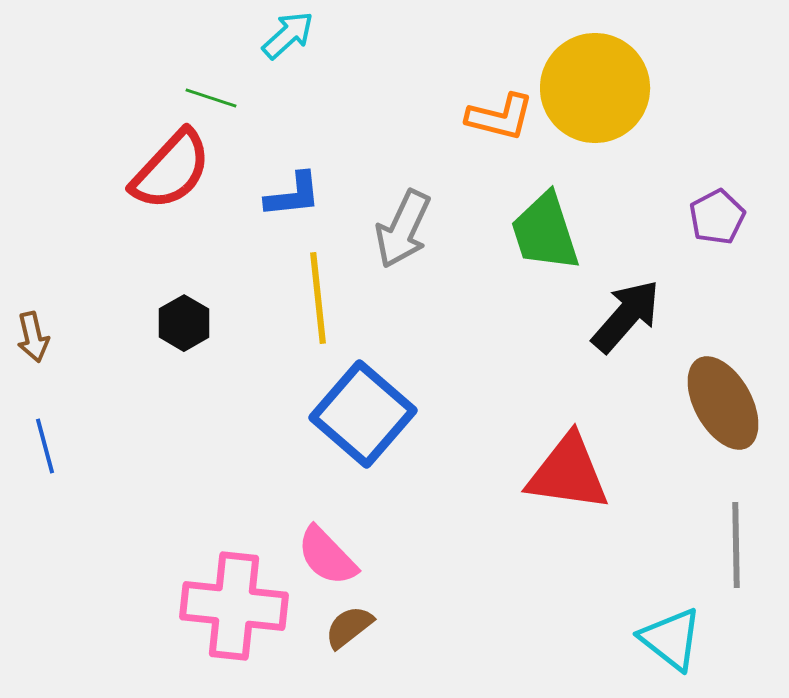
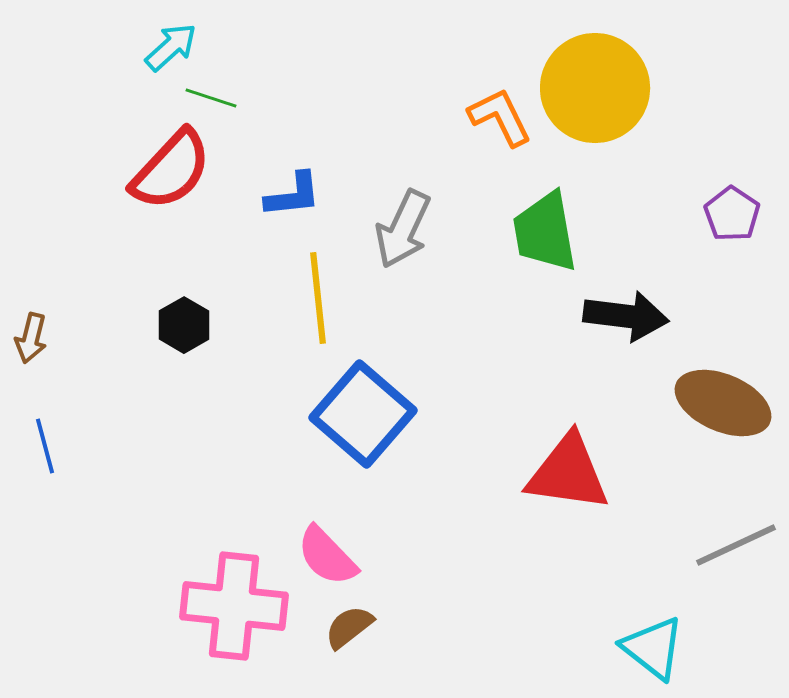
cyan arrow: moved 117 px left, 12 px down
orange L-shape: rotated 130 degrees counterclockwise
purple pentagon: moved 15 px right, 3 px up; rotated 10 degrees counterclockwise
green trapezoid: rotated 8 degrees clockwise
black arrow: rotated 56 degrees clockwise
black hexagon: moved 2 px down
brown arrow: moved 2 px left, 1 px down; rotated 27 degrees clockwise
brown ellipse: rotated 38 degrees counterclockwise
gray line: rotated 66 degrees clockwise
cyan triangle: moved 18 px left, 9 px down
